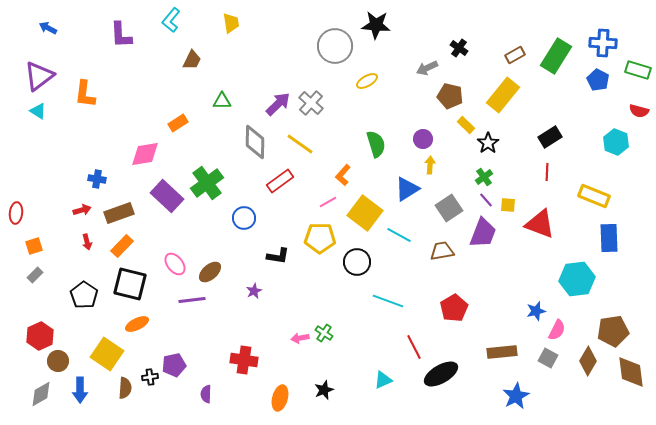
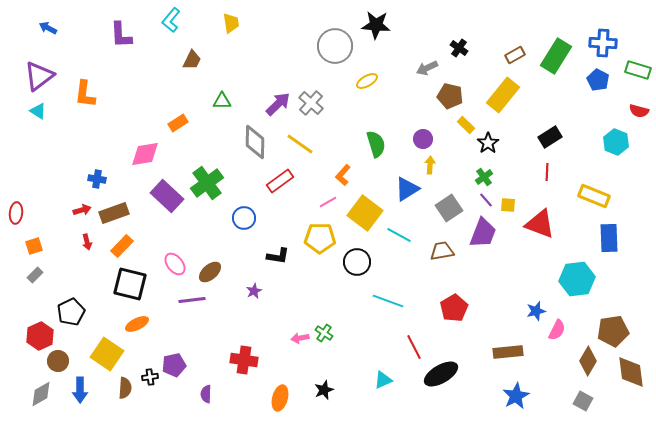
brown rectangle at (119, 213): moved 5 px left
black pentagon at (84, 295): moved 13 px left, 17 px down; rotated 12 degrees clockwise
brown rectangle at (502, 352): moved 6 px right
gray square at (548, 358): moved 35 px right, 43 px down
